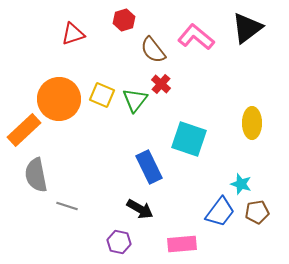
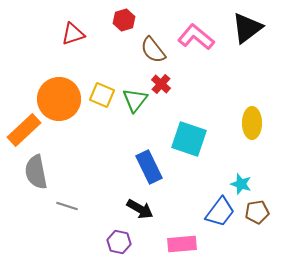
gray semicircle: moved 3 px up
